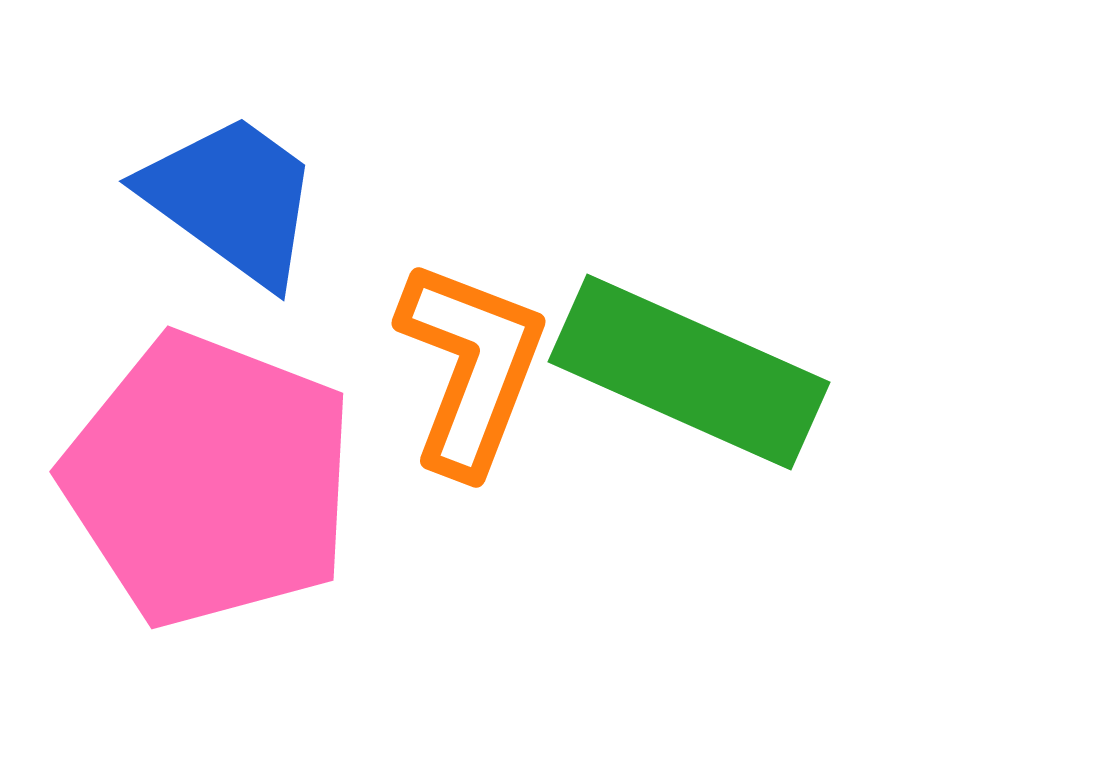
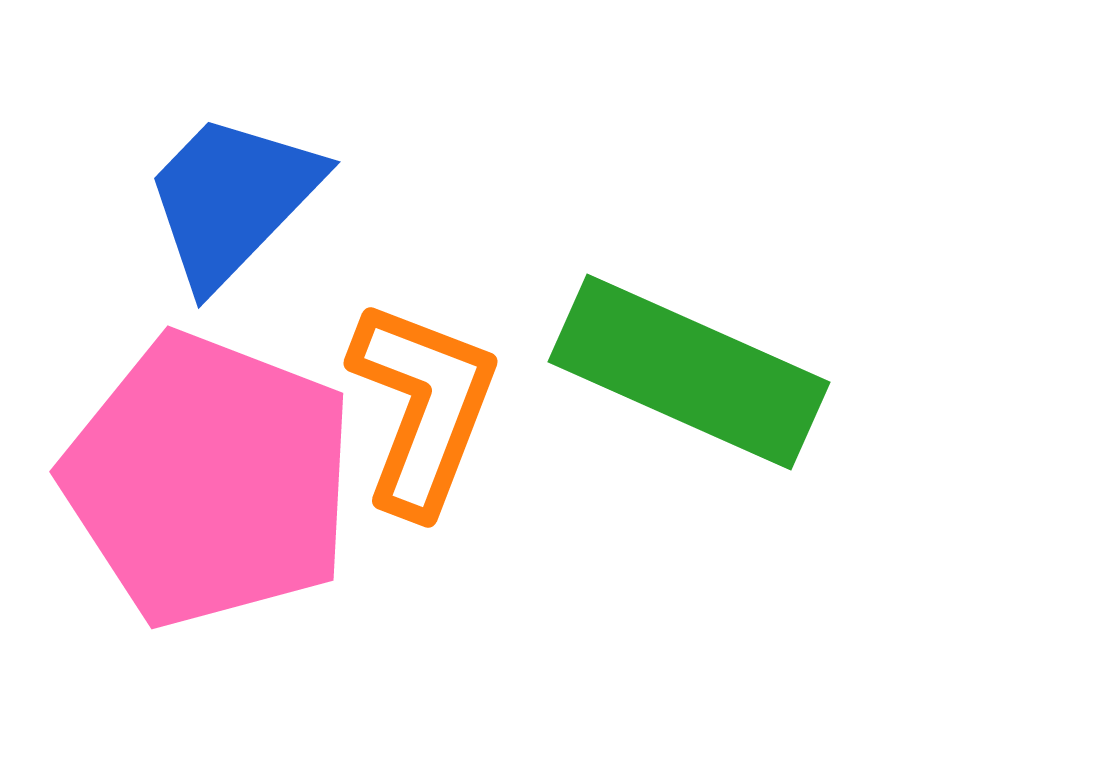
blue trapezoid: rotated 82 degrees counterclockwise
orange L-shape: moved 48 px left, 40 px down
